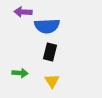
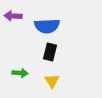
purple arrow: moved 10 px left, 4 px down
